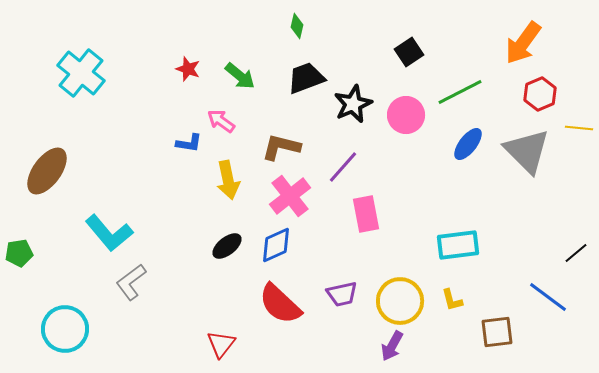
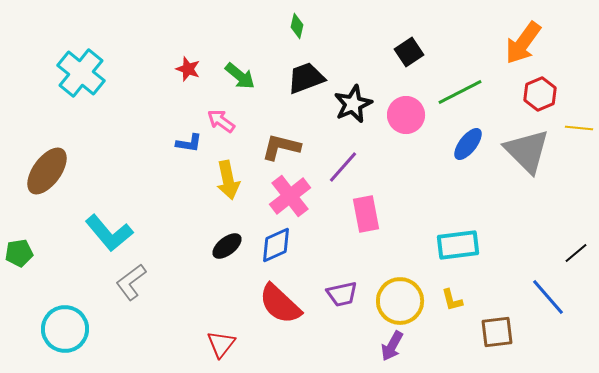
blue line: rotated 12 degrees clockwise
